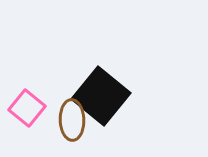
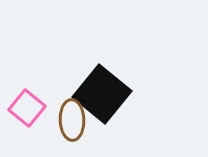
black square: moved 1 px right, 2 px up
